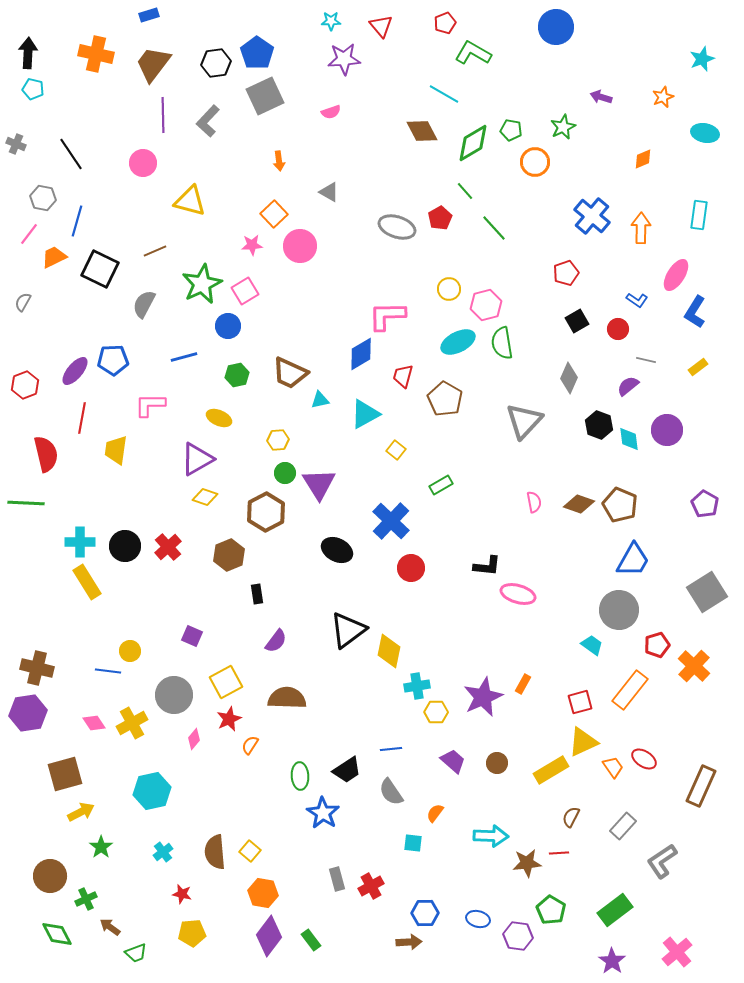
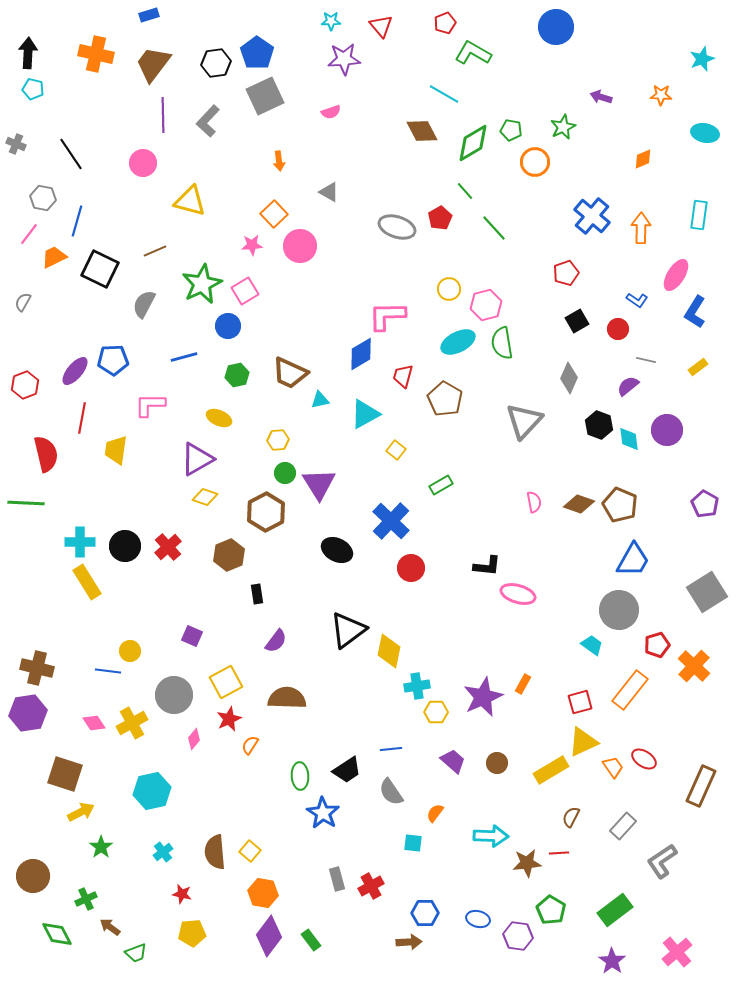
orange star at (663, 97): moved 2 px left, 2 px up; rotated 25 degrees clockwise
brown square at (65, 774): rotated 33 degrees clockwise
brown circle at (50, 876): moved 17 px left
